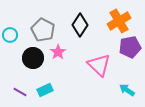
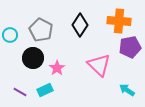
orange cross: rotated 35 degrees clockwise
gray pentagon: moved 2 px left
pink star: moved 1 px left, 16 px down
